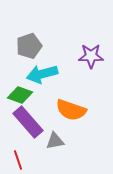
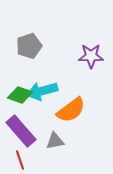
cyan arrow: moved 17 px down
orange semicircle: rotated 56 degrees counterclockwise
purple rectangle: moved 7 px left, 9 px down
red line: moved 2 px right
